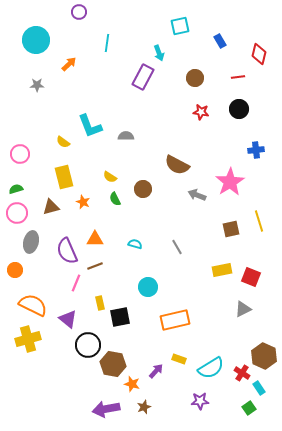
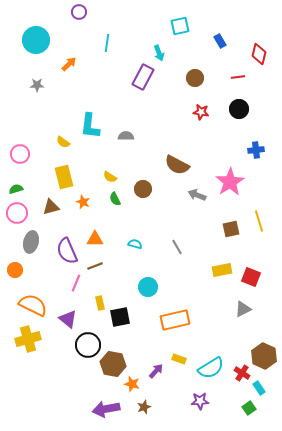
cyan L-shape at (90, 126): rotated 28 degrees clockwise
